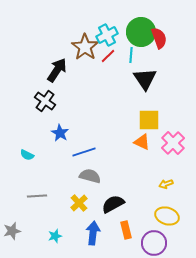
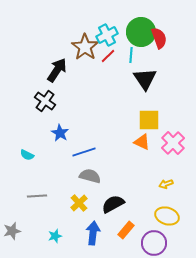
orange rectangle: rotated 54 degrees clockwise
